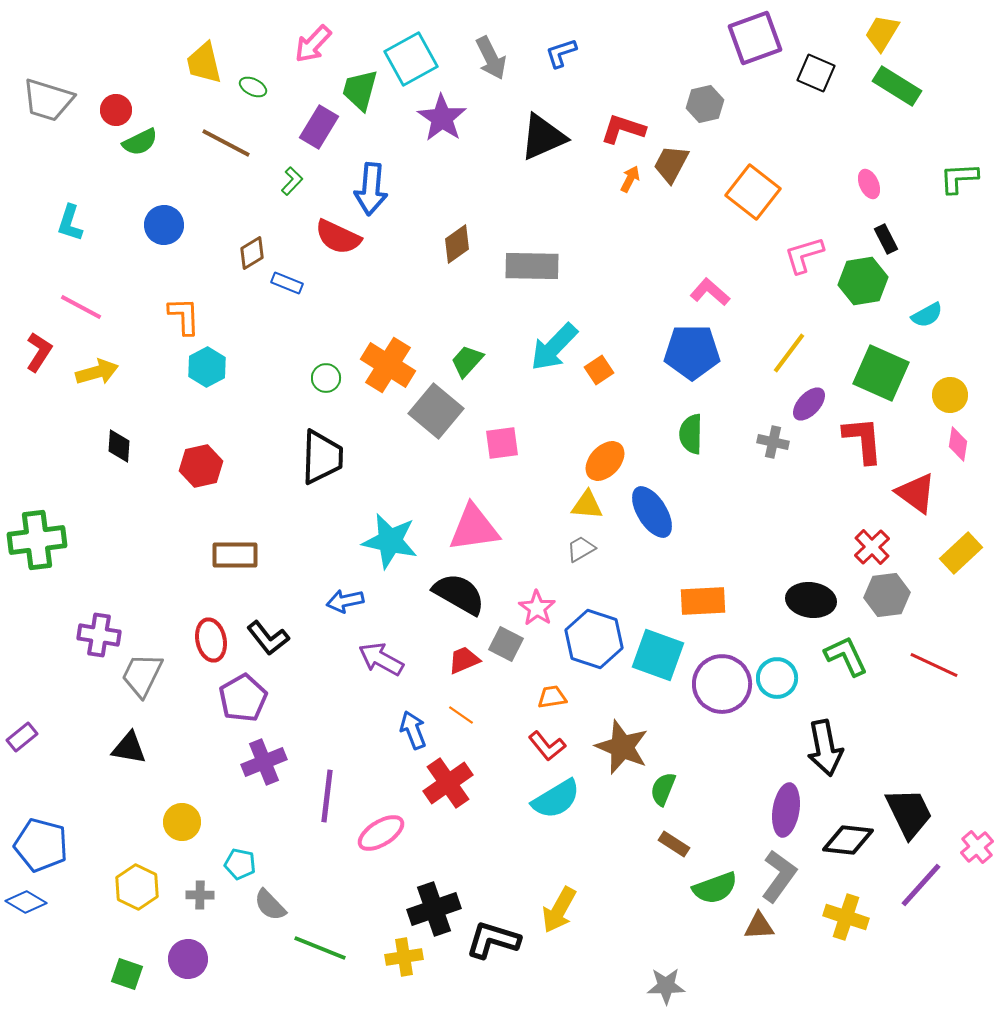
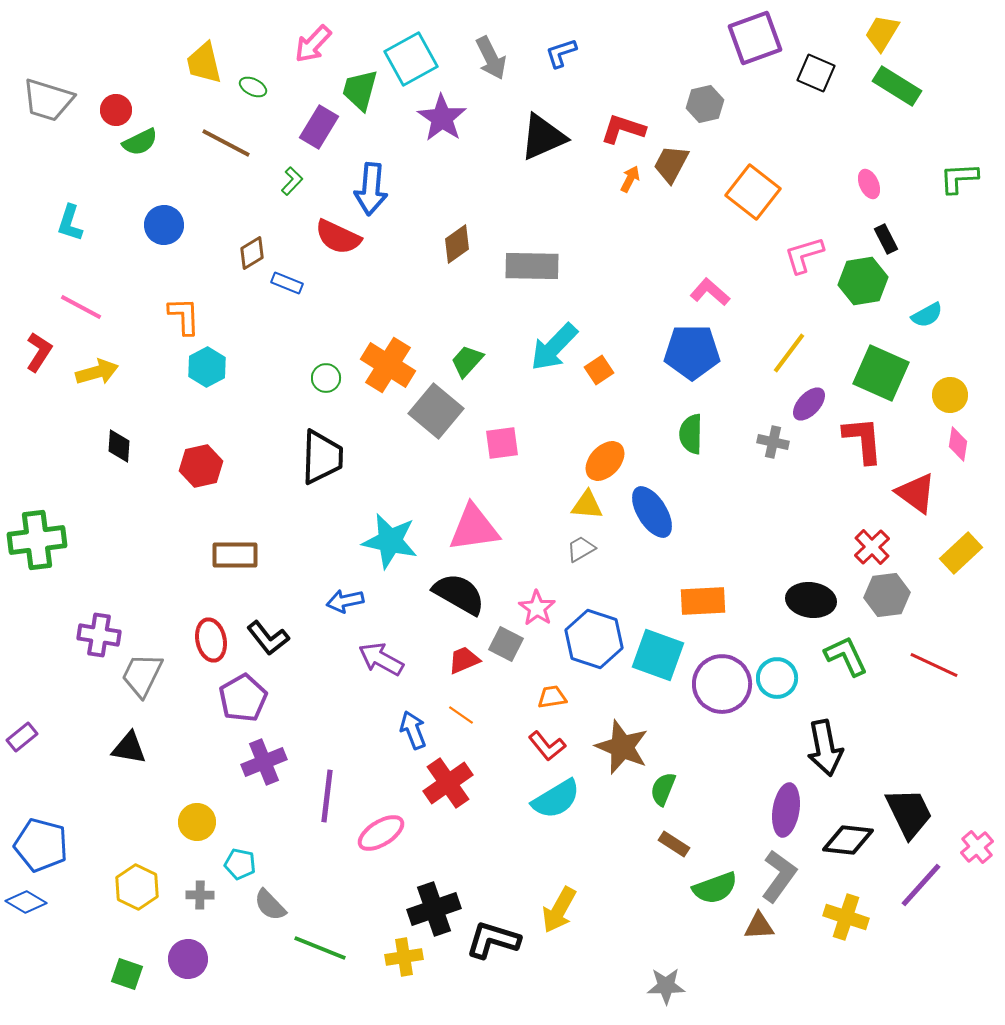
yellow circle at (182, 822): moved 15 px right
